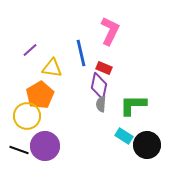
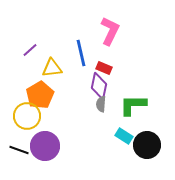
yellow triangle: rotated 15 degrees counterclockwise
